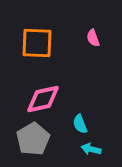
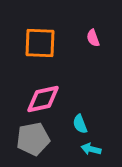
orange square: moved 3 px right
gray pentagon: rotated 20 degrees clockwise
